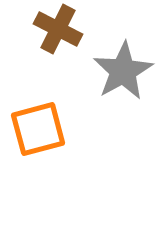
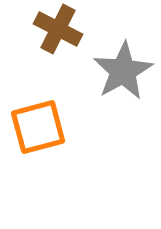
orange square: moved 2 px up
